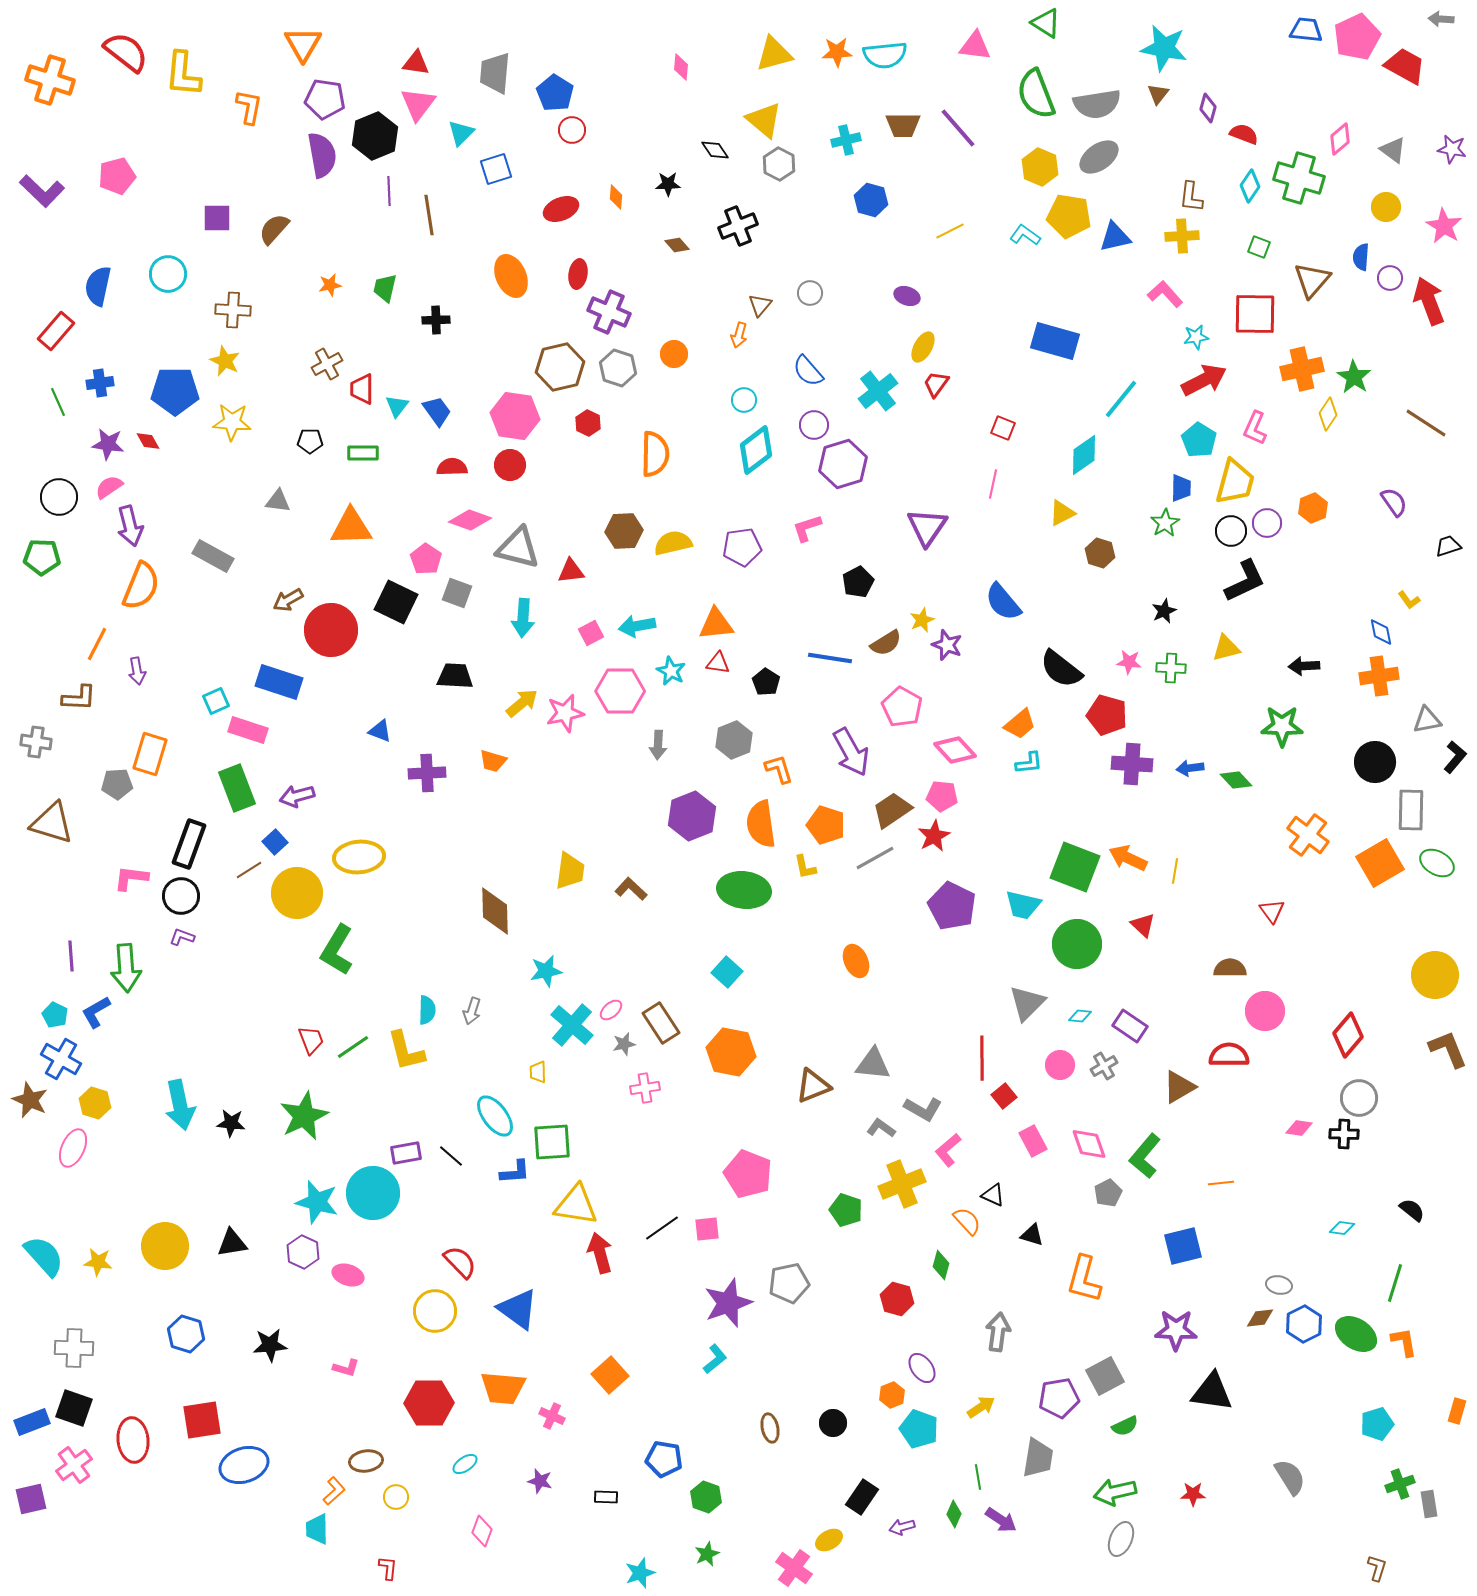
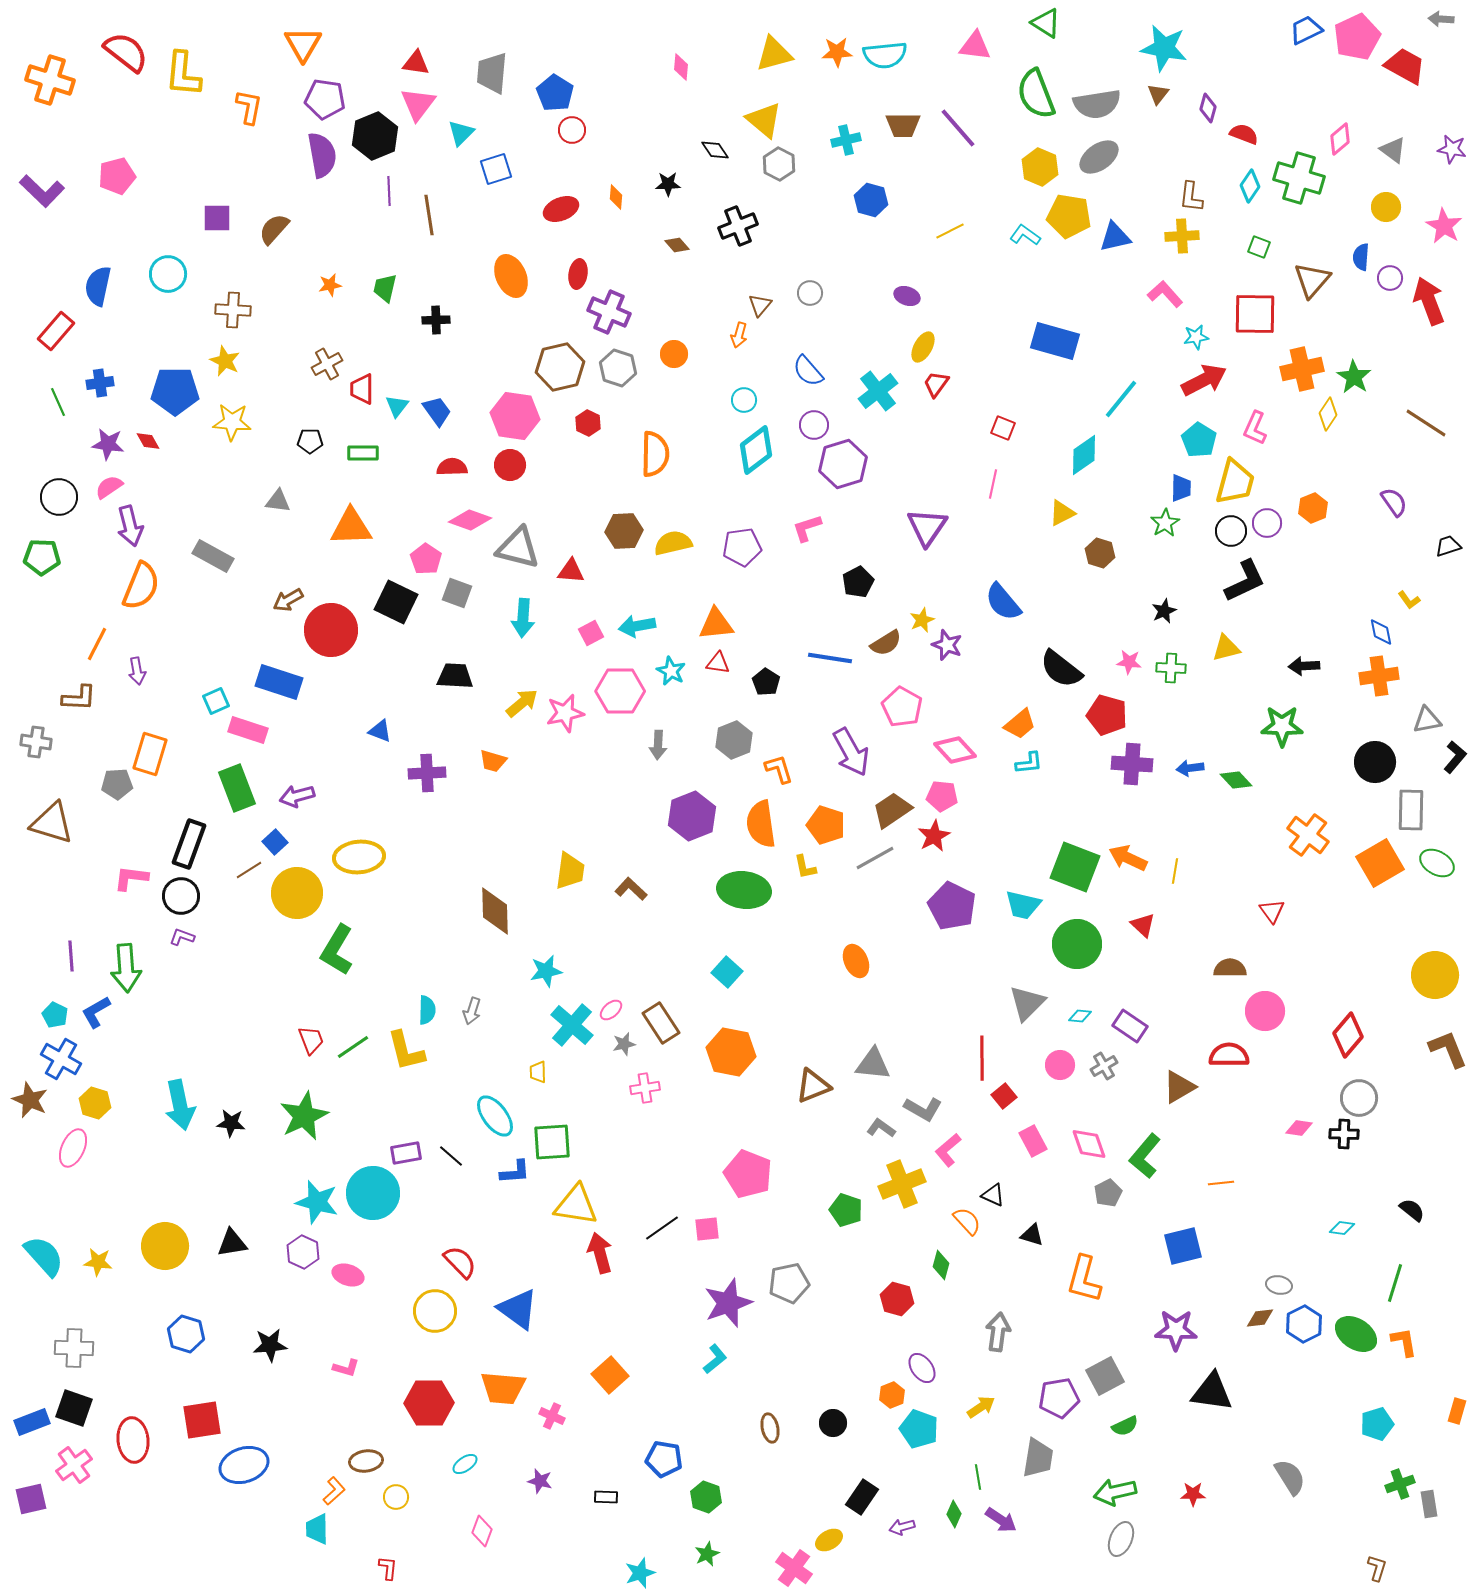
blue trapezoid at (1306, 30): rotated 32 degrees counterclockwise
gray trapezoid at (495, 73): moved 3 px left
red triangle at (571, 571): rotated 12 degrees clockwise
